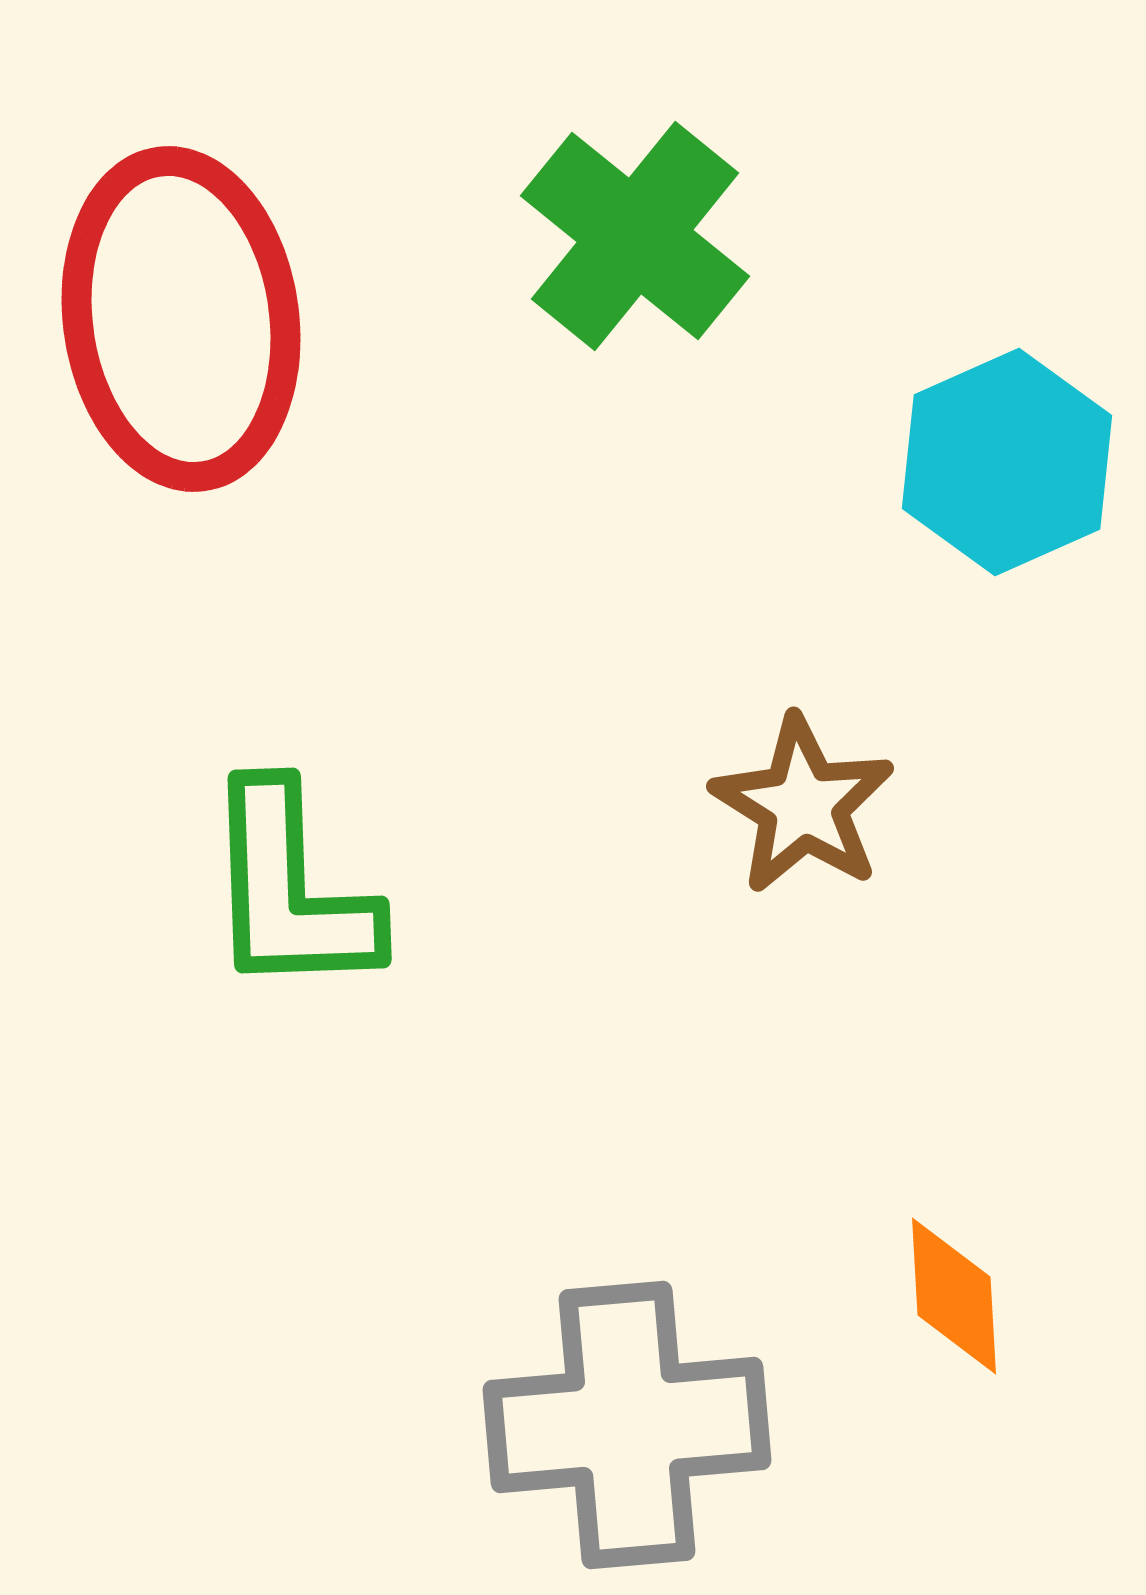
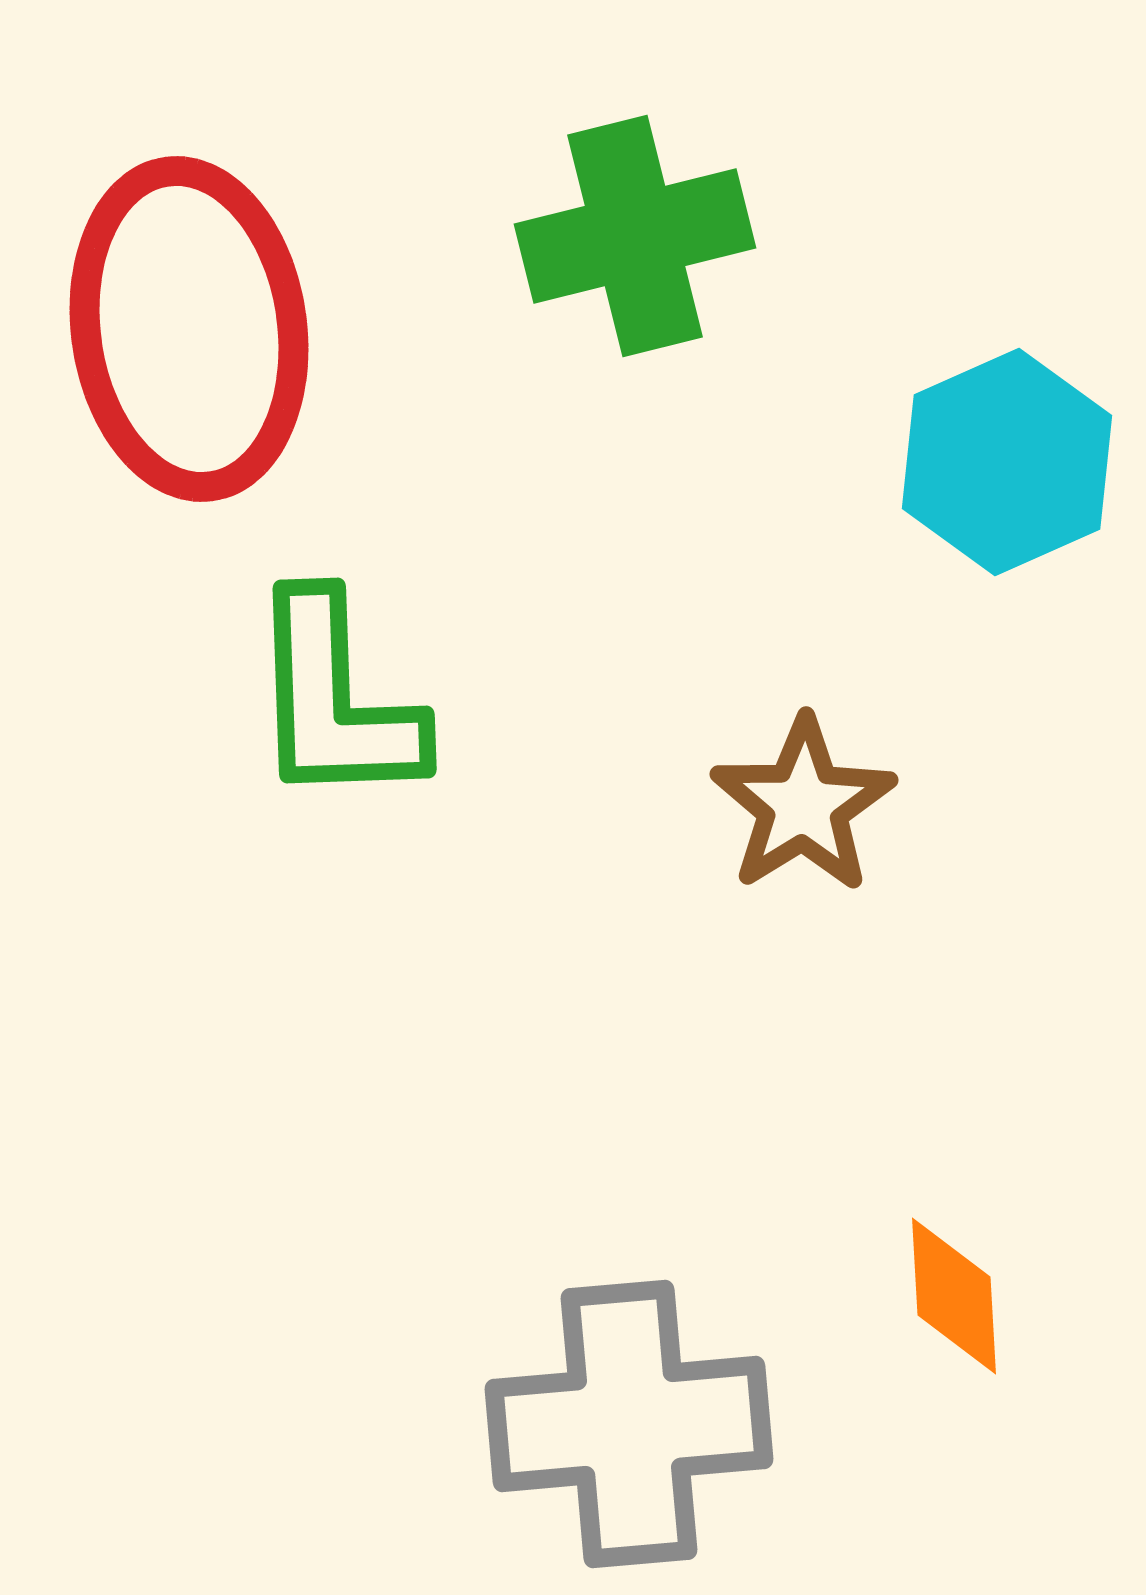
green cross: rotated 37 degrees clockwise
red ellipse: moved 8 px right, 10 px down
brown star: rotated 8 degrees clockwise
green L-shape: moved 45 px right, 190 px up
gray cross: moved 2 px right, 1 px up
